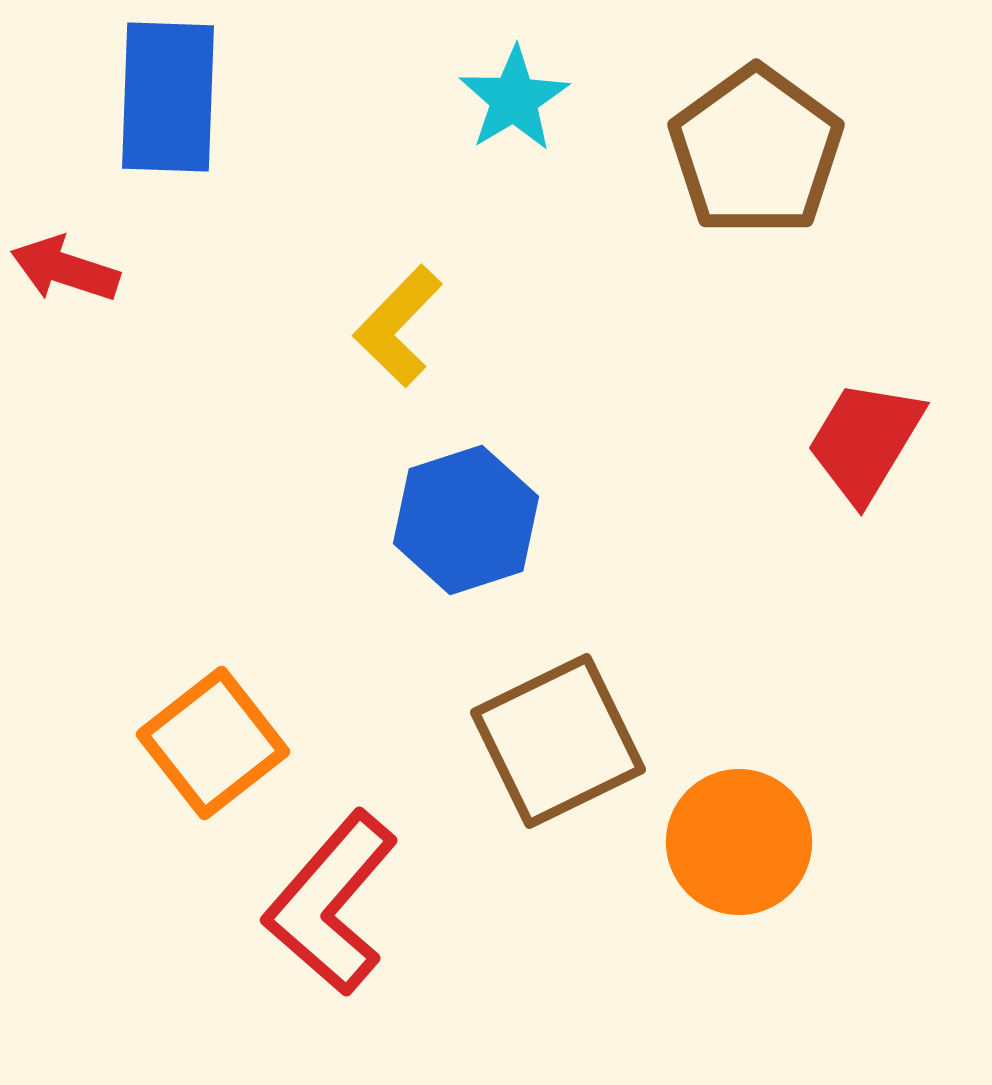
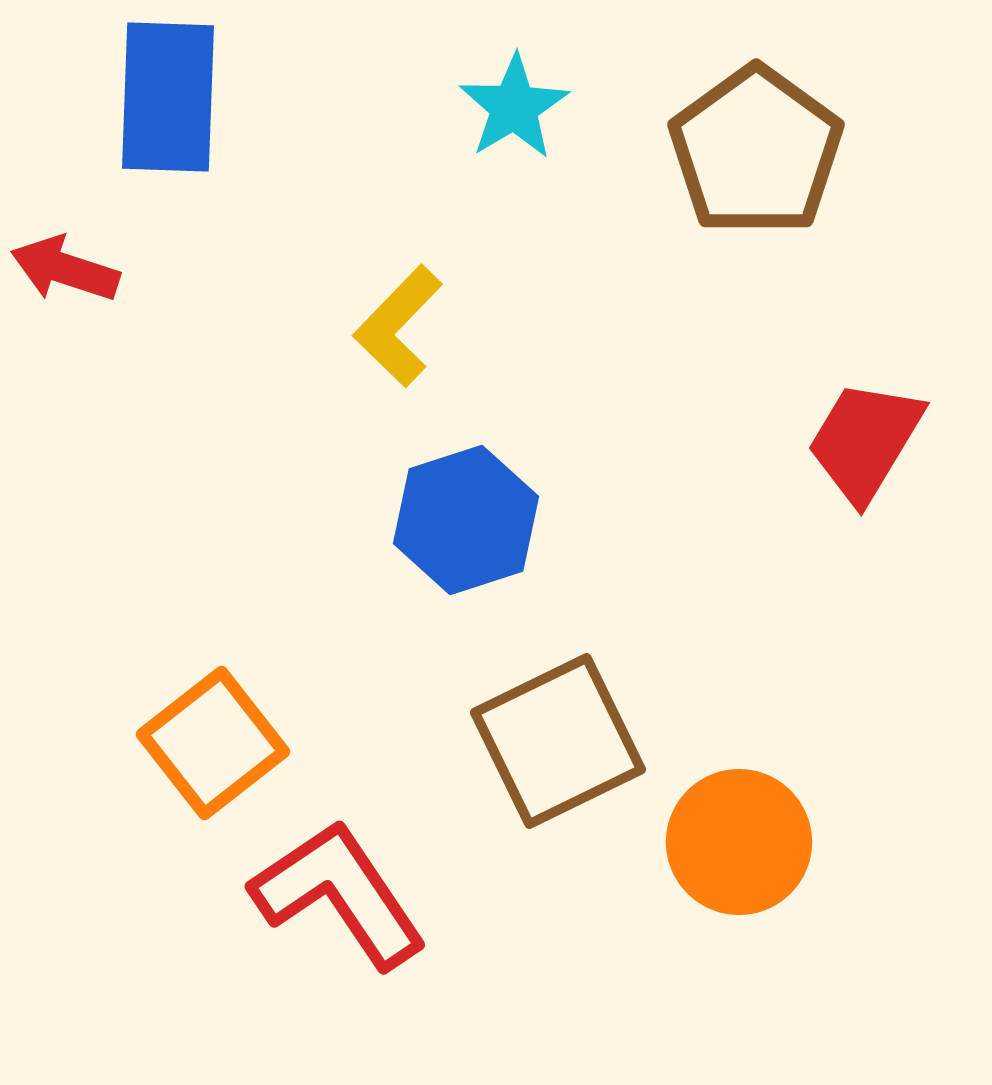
cyan star: moved 8 px down
red L-shape: moved 8 px right, 9 px up; rotated 105 degrees clockwise
